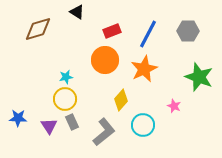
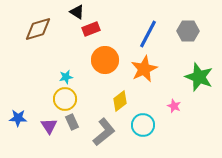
red rectangle: moved 21 px left, 2 px up
yellow diamond: moved 1 px left, 1 px down; rotated 10 degrees clockwise
